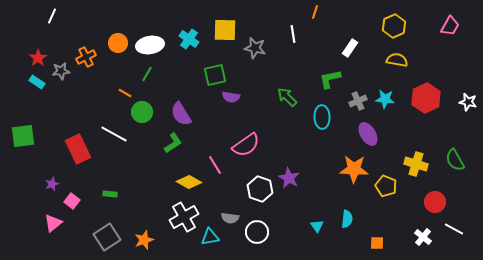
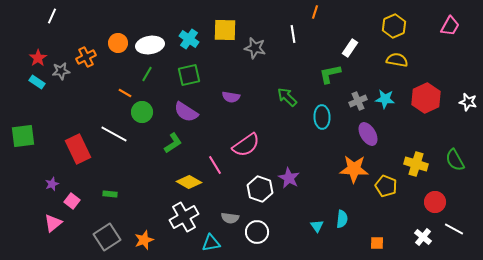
green square at (215, 75): moved 26 px left
green L-shape at (330, 79): moved 5 px up
purple semicircle at (181, 114): moved 5 px right, 2 px up; rotated 25 degrees counterclockwise
cyan semicircle at (347, 219): moved 5 px left
cyan triangle at (210, 237): moved 1 px right, 6 px down
